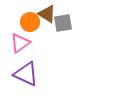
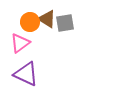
brown triangle: moved 5 px down
gray square: moved 2 px right
